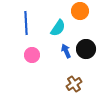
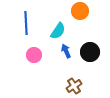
cyan semicircle: moved 3 px down
black circle: moved 4 px right, 3 px down
pink circle: moved 2 px right
brown cross: moved 2 px down
